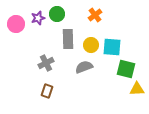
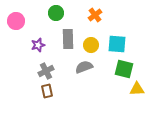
green circle: moved 1 px left, 1 px up
purple star: moved 27 px down
pink circle: moved 3 px up
cyan square: moved 5 px right, 3 px up
gray cross: moved 8 px down
green square: moved 2 px left
brown rectangle: rotated 32 degrees counterclockwise
